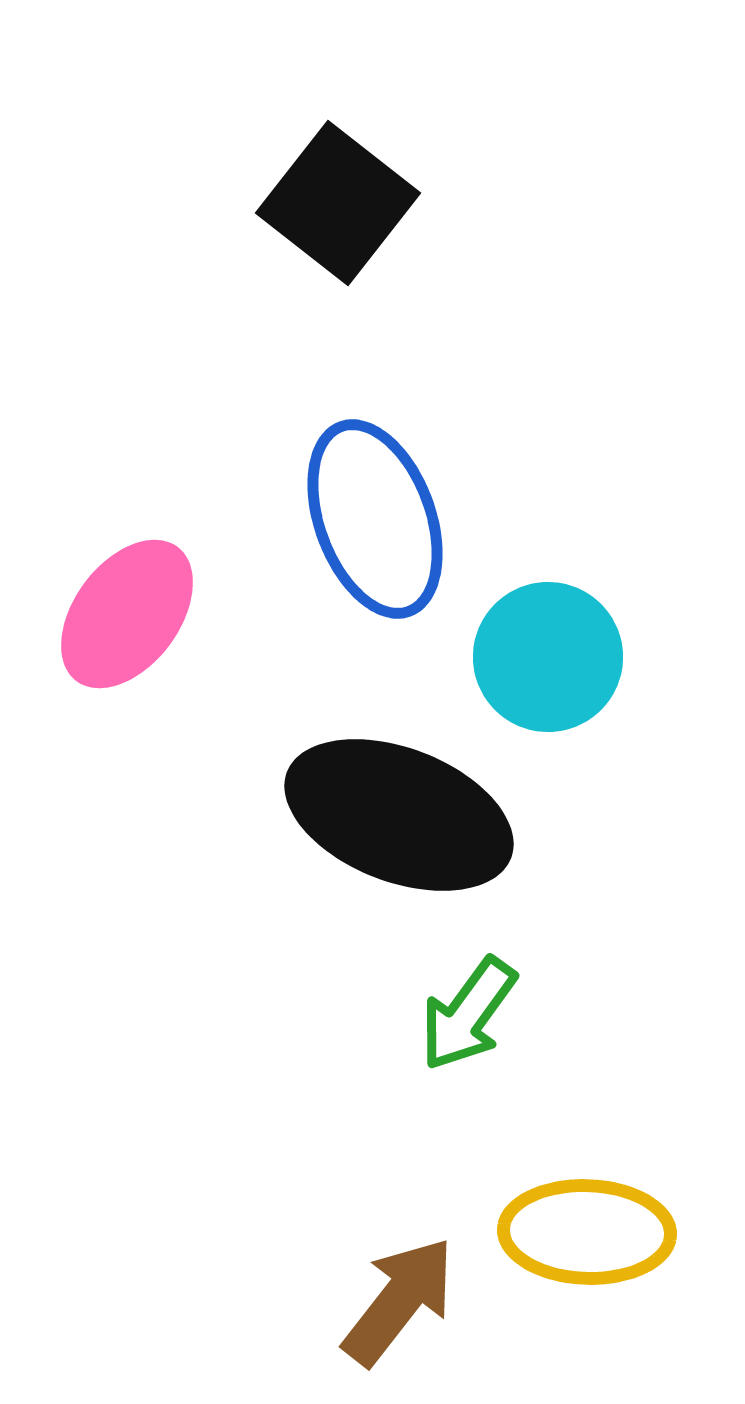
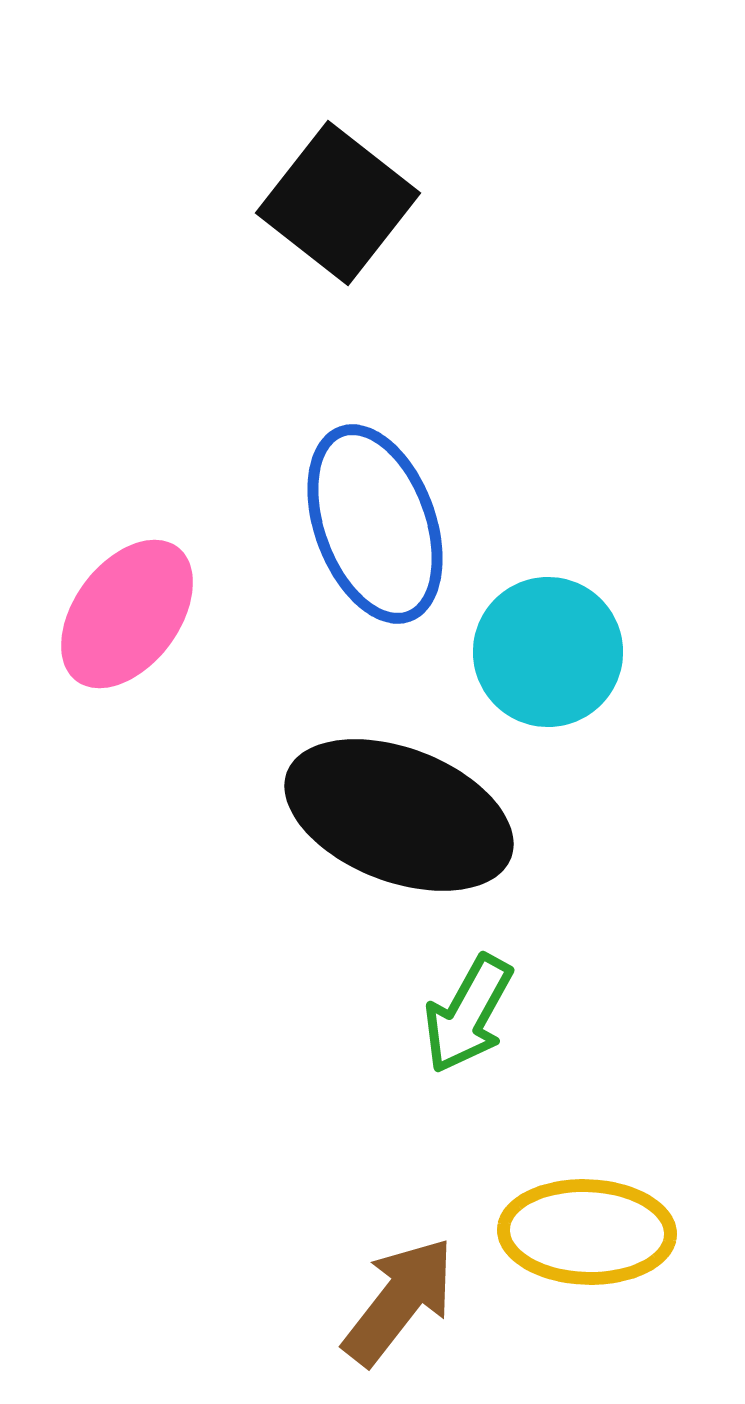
blue ellipse: moved 5 px down
cyan circle: moved 5 px up
green arrow: rotated 7 degrees counterclockwise
